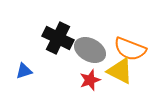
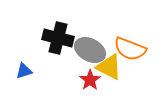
black cross: rotated 12 degrees counterclockwise
yellow triangle: moved 11 px left, 4 px up
red star: rotated 15 degrees counterclockwise
